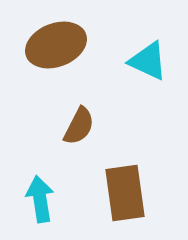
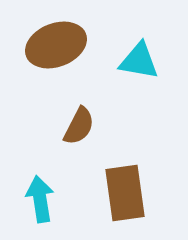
cyan triangle: moved 9 px left; rotated 15 degrees counterclockwise
